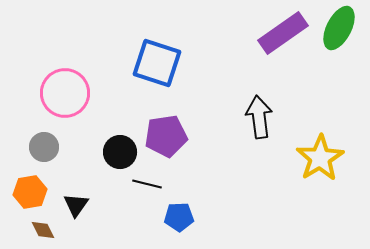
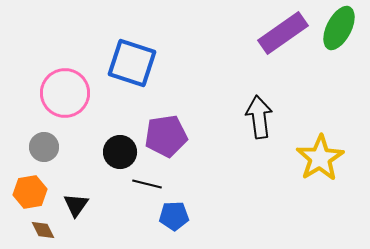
blue square: moved 25 px left
blue pentagon: moved 5 px left, 1 px up
